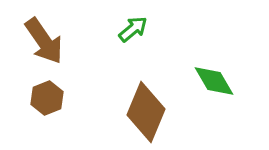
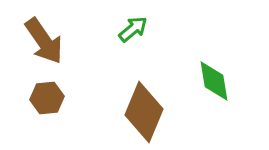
green diamond: rotated 21 degrees clockwise
brown hexagon: rotated 16 degrees clockwise
brown diamond: moved 2 px left
